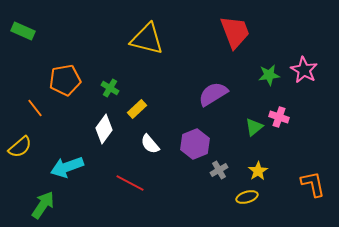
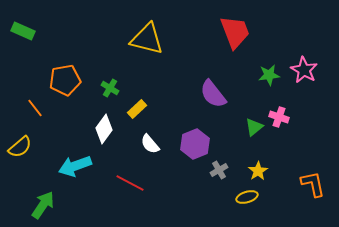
purple semicircle: rotated 96 degrees counterclockwise
cyan arrow: moved 8 px right, 1 px up
